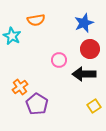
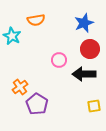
yellow square: rotated 24 degrees clockwise
